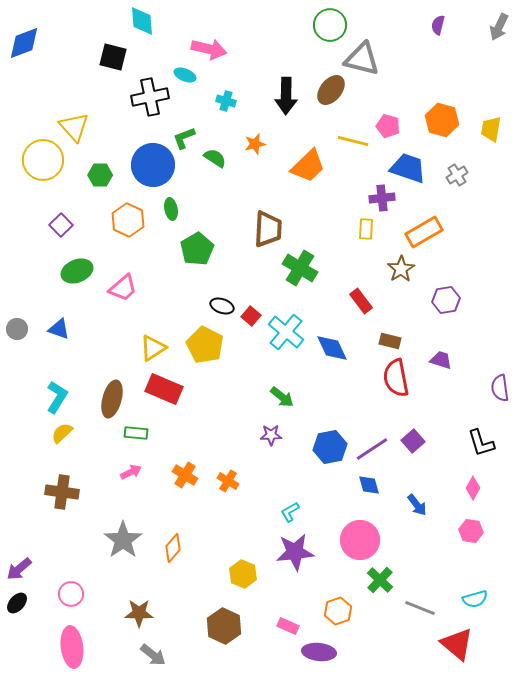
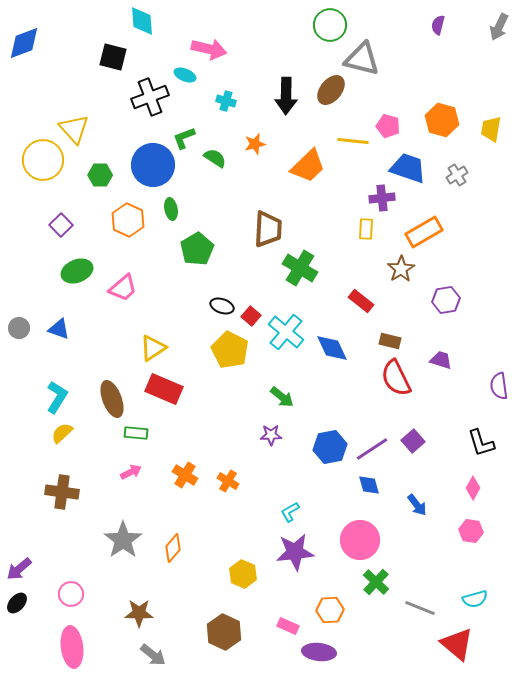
black cross at (150, 97): rotated 9 degrees counterclockwise
yellow triangle at (74, 127): moved 2 px down
yellow line at (353, 141): rotated 8 degrees counterclockwise
red rectangle at (361, 301): rotated 15 degrees counterclockwise
gray circle at (17, 329): moved 2 px right, 1 px up
yellow pentagon at (205, 345): moved 25 px right, 5 px down
red semicircle at (396, 378): rotated 15 degrees counterclockwise
purple semicircle at (500, 388): moved 1 px left, 2 px up
brown ellipse at (112, 399): rotated 36 degrees counterclockwise
green cross at (380, 580): moved 4 px left, 2 px down
orange hexagon at (338, 611): moved 8 px left, 1 px up; rotated 16 degrees clockwise
brown hexagon at (224, 626): moved 6 px down
